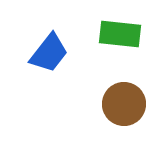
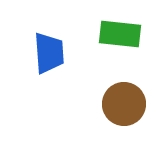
blue trapezoid: rotated 42 degrees counterclockwise
